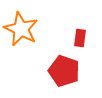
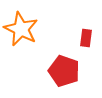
red rectangle: moved 6 px right
